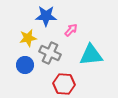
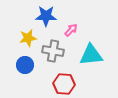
gray cross: moved 3 px right, 2 px up; rotated 15 degrees counterclockwise
